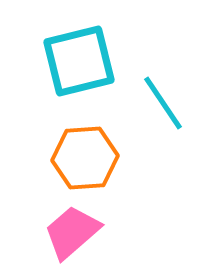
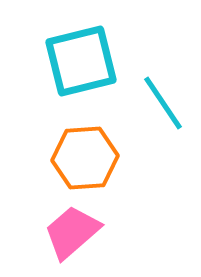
cyan square: moved 2 px right
